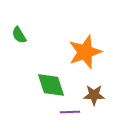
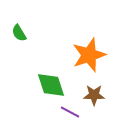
green semicircle: moved 2 px up
orange star: moved 4 px right, 3 px down
purple line: rotated 30 degrees clockwise
